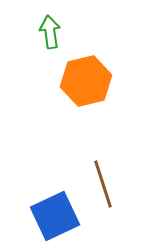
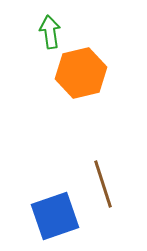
orange hexagon: moved 5 px left, 8 px up
blue square: rotated 6 degrees clockwise
